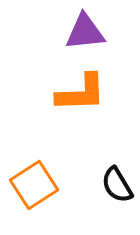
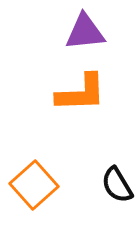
orange square: rotated 9 degrees counterclockwise
